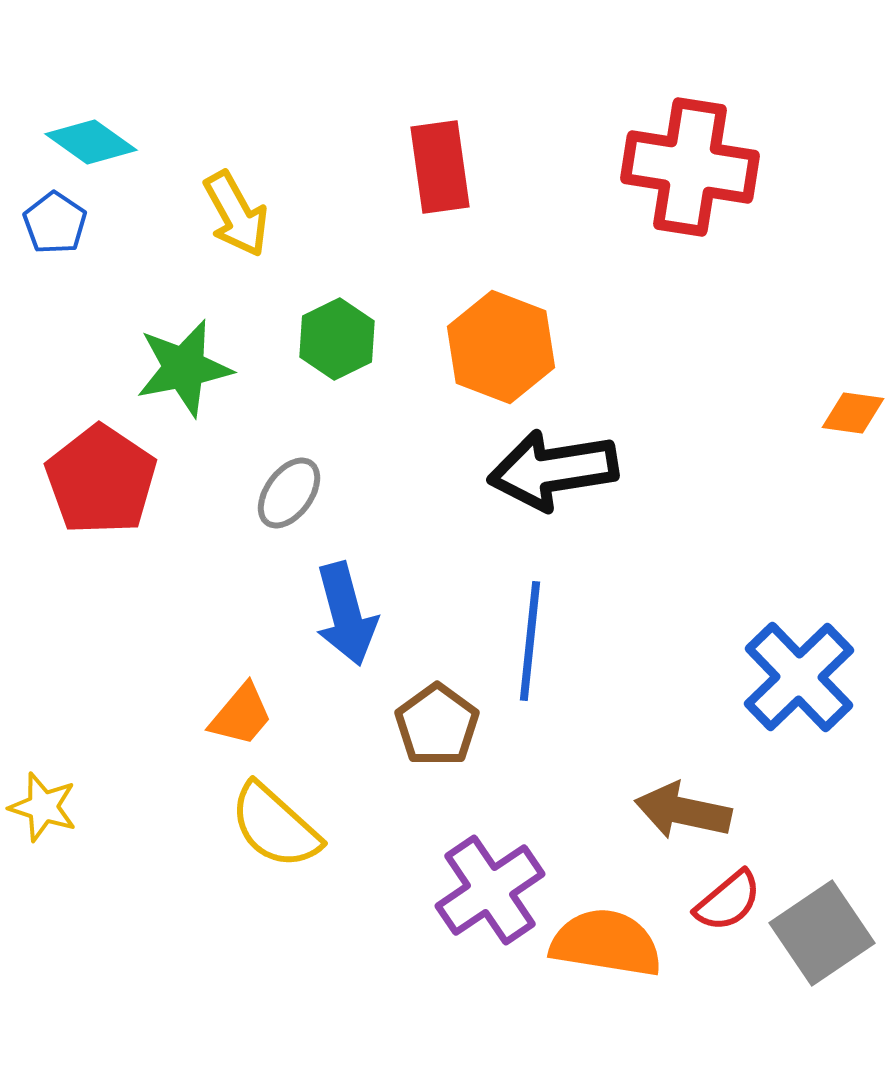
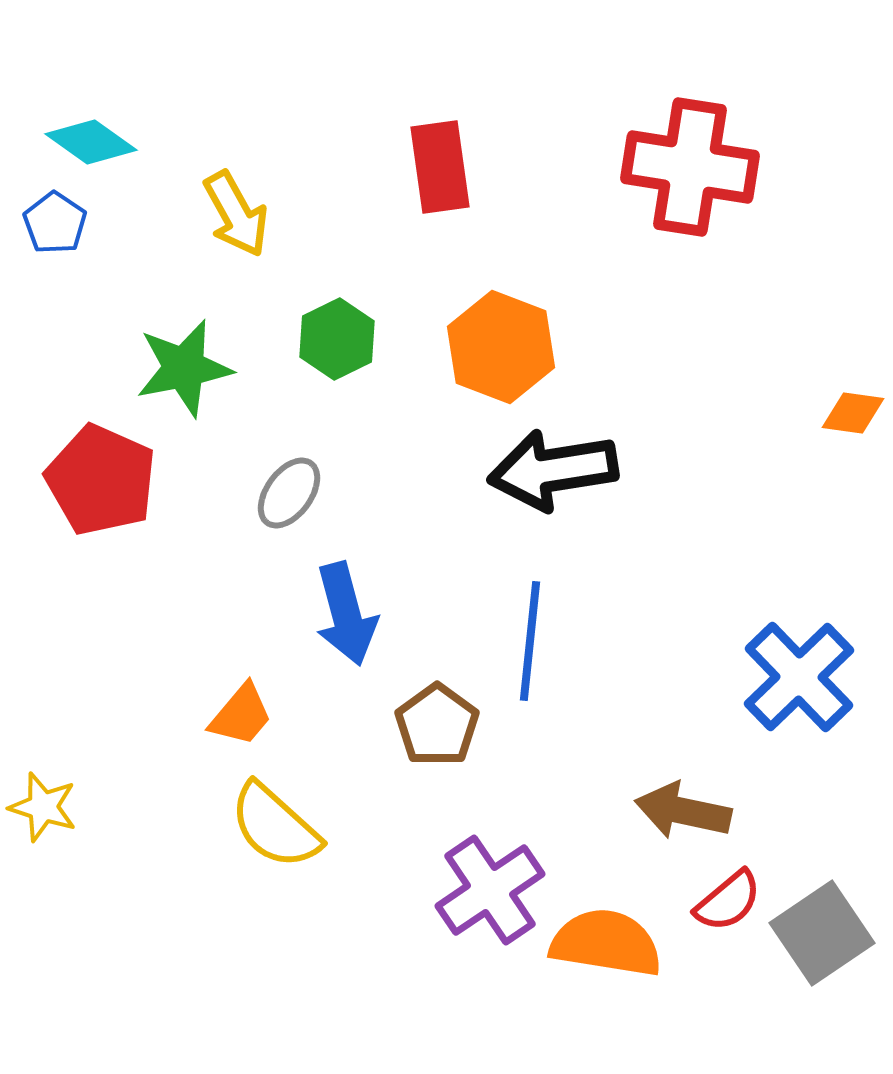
red pentagon: rotated 10 degrees counterclockwise
